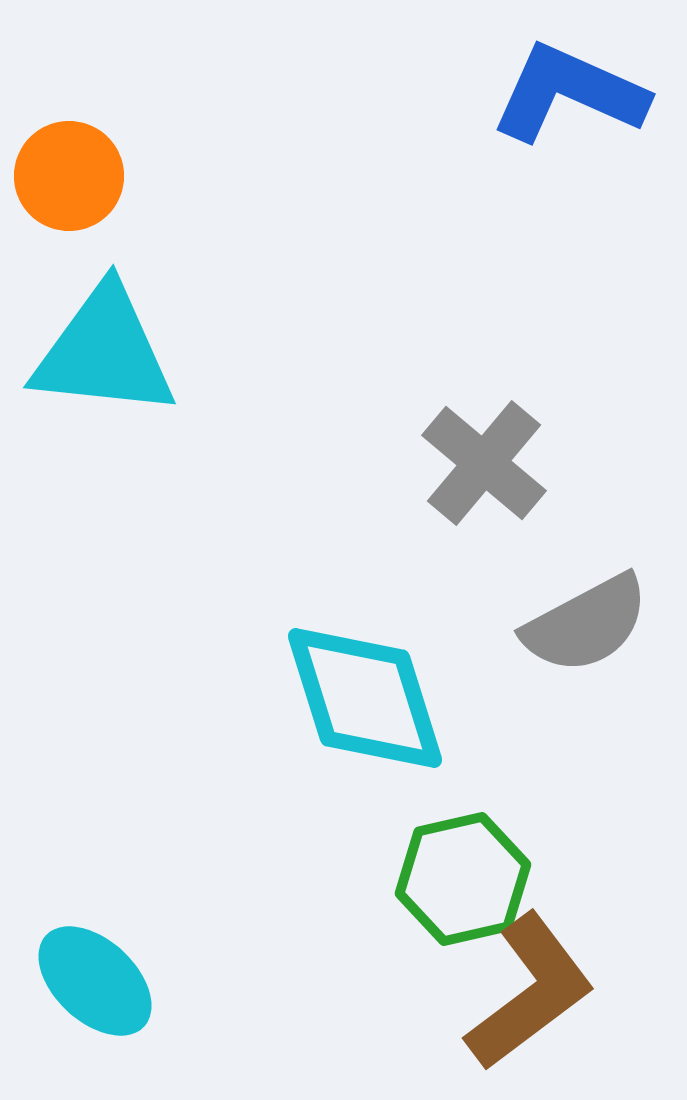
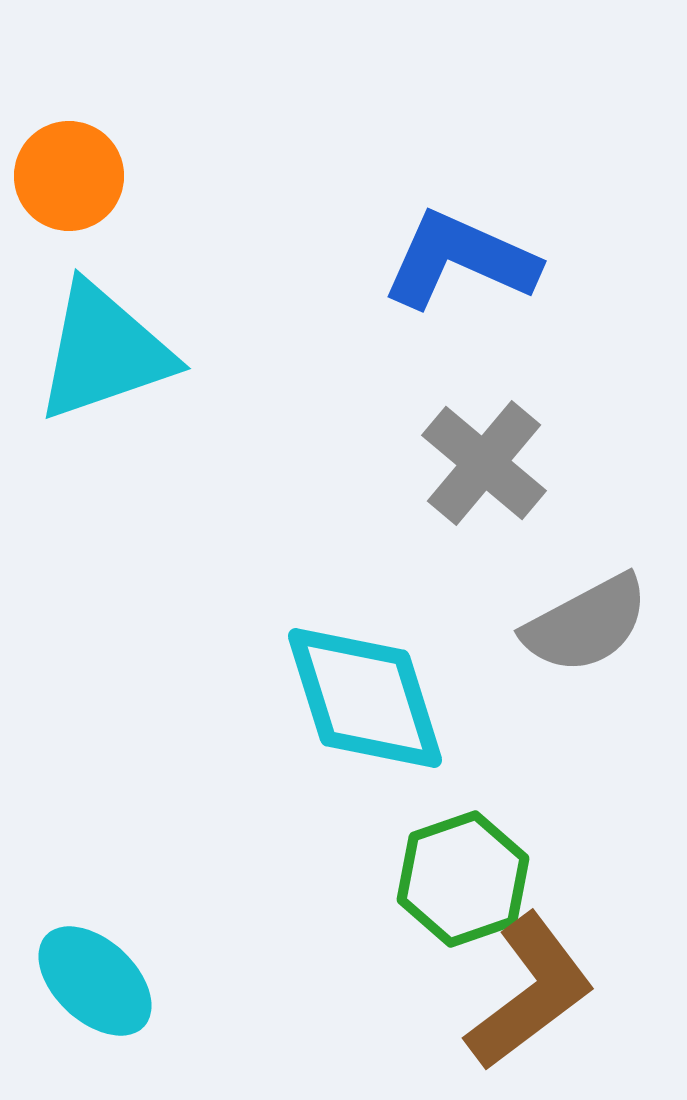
blue L-shape: moved 109 px left, 167 px down
cyan triangle: rotated 25 degrees counterclockwise
green hexagon: rotated 6 degrees counterclockwise
